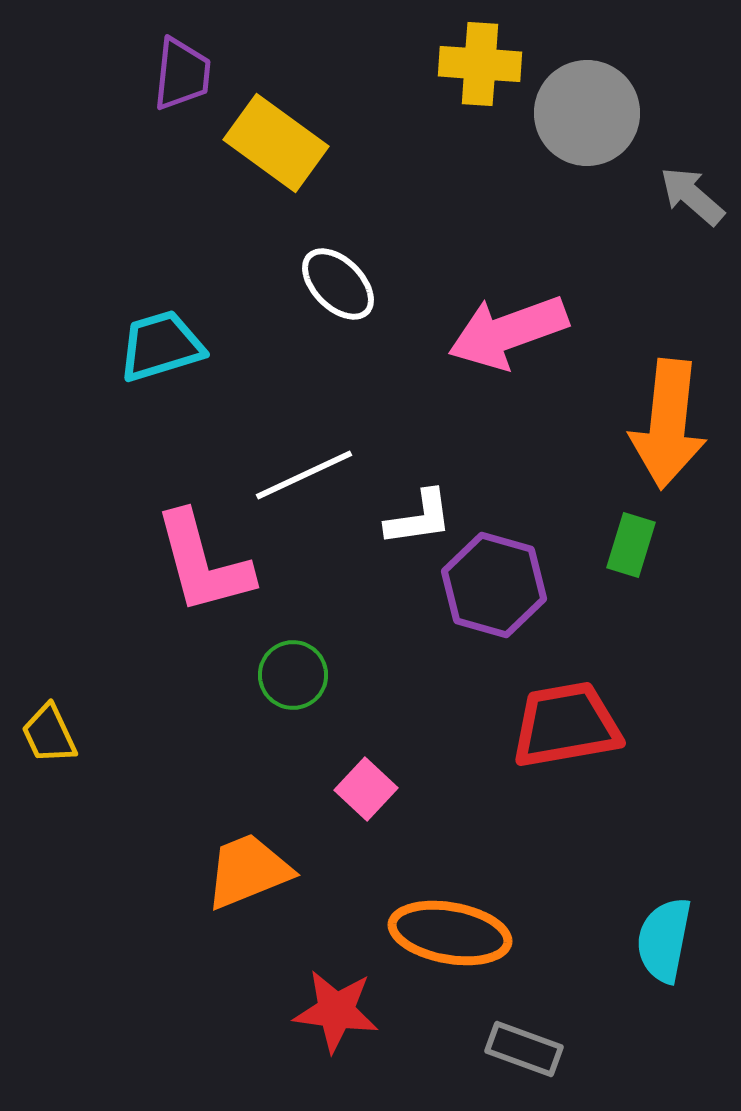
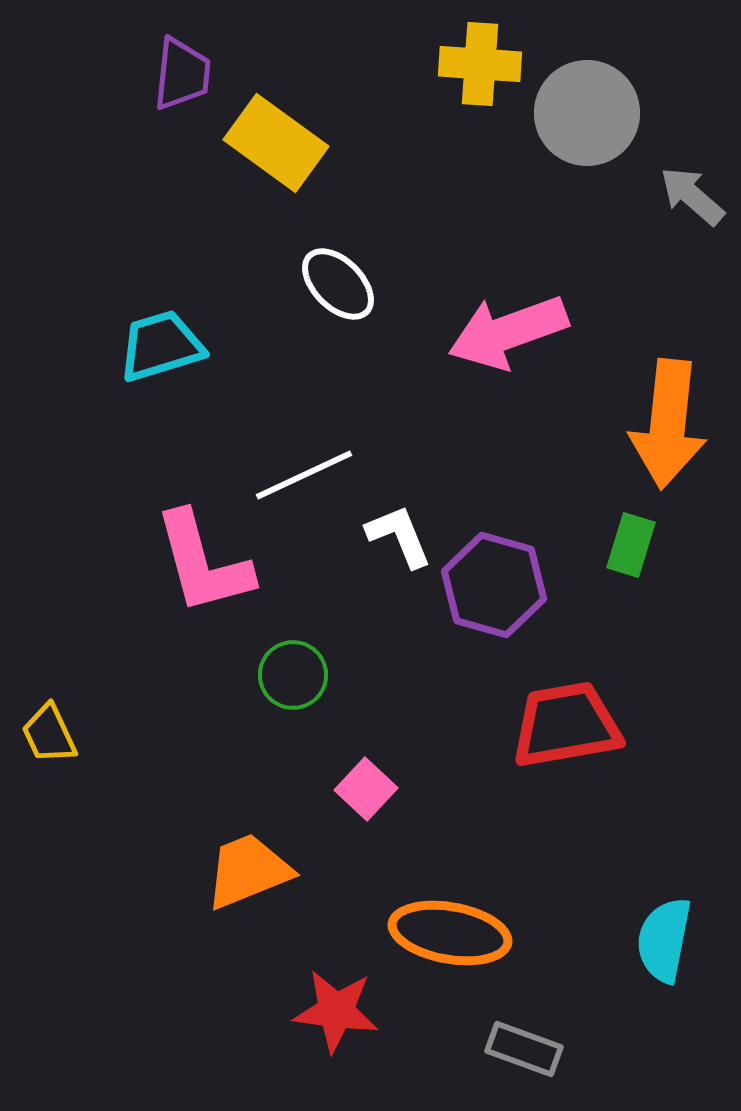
white L-shape: moved 20 px left, 18 px down; rotated 104 degrees counterclockwise
